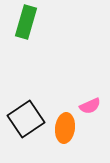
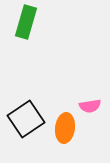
pink semicircle: rotated 15 degrees clockwise
